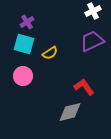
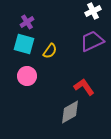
yellow semicircle: moved 2 px up; rotated 21 degrees counterclockwise
pink circle: moved 4 px right
gray diamond: rotated 15 degrees counterclockwise
